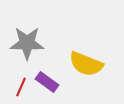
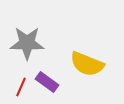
yellow semicircle: moved 1 px right
